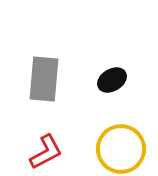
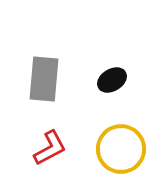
red L-shape: moved 4 px right, 4 px up
